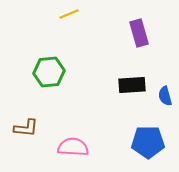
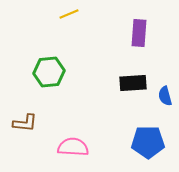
purple rectangle: rotated 20 degrees clockwise
black rectangle: moved 1 px right, 2 px up
brown L-shape: moved 1 px left, 5 px up
